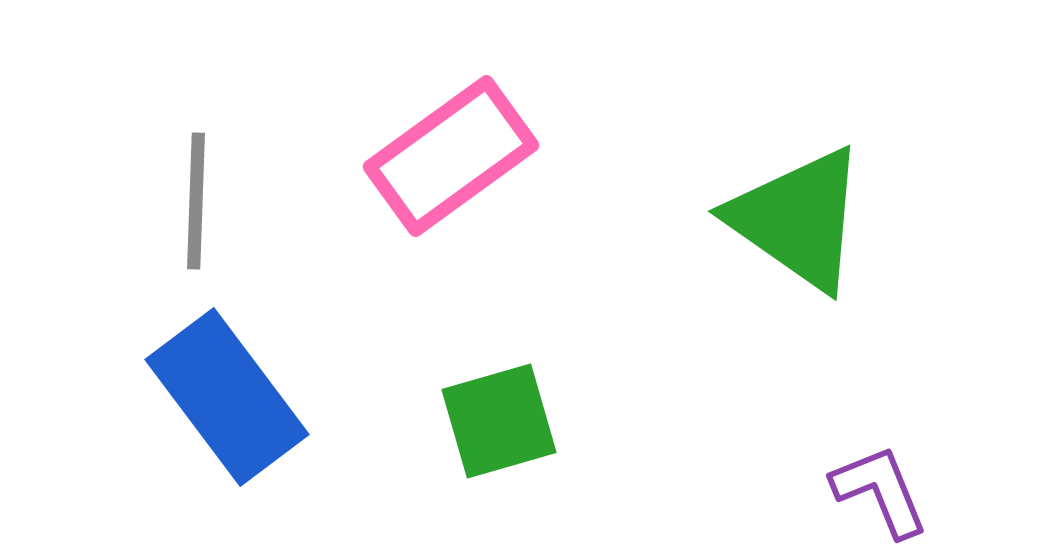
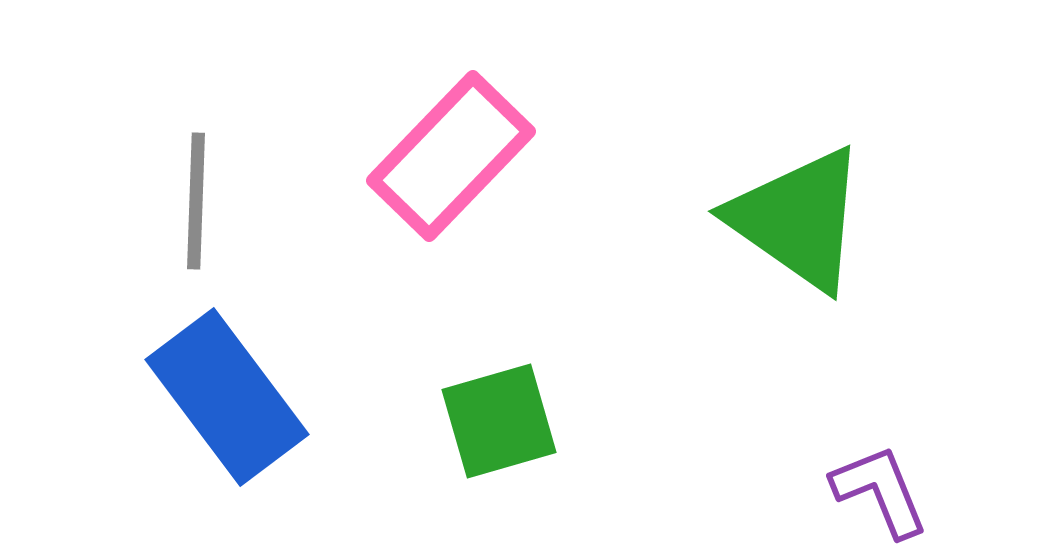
pink rectangle: rotated 10 degrees counterclockwise
